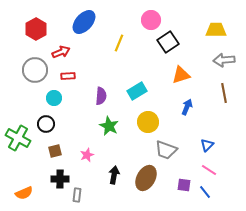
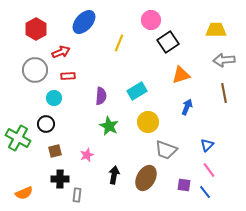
pink line: rotated 21 degrees clockwise
